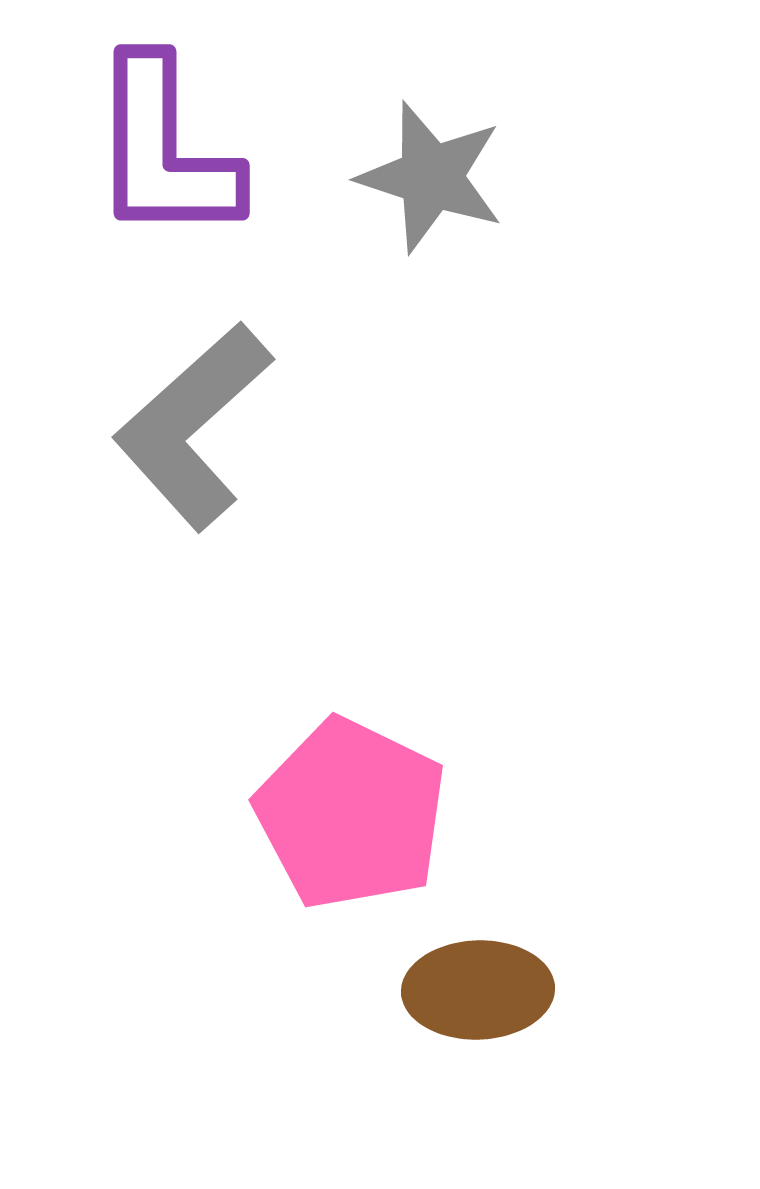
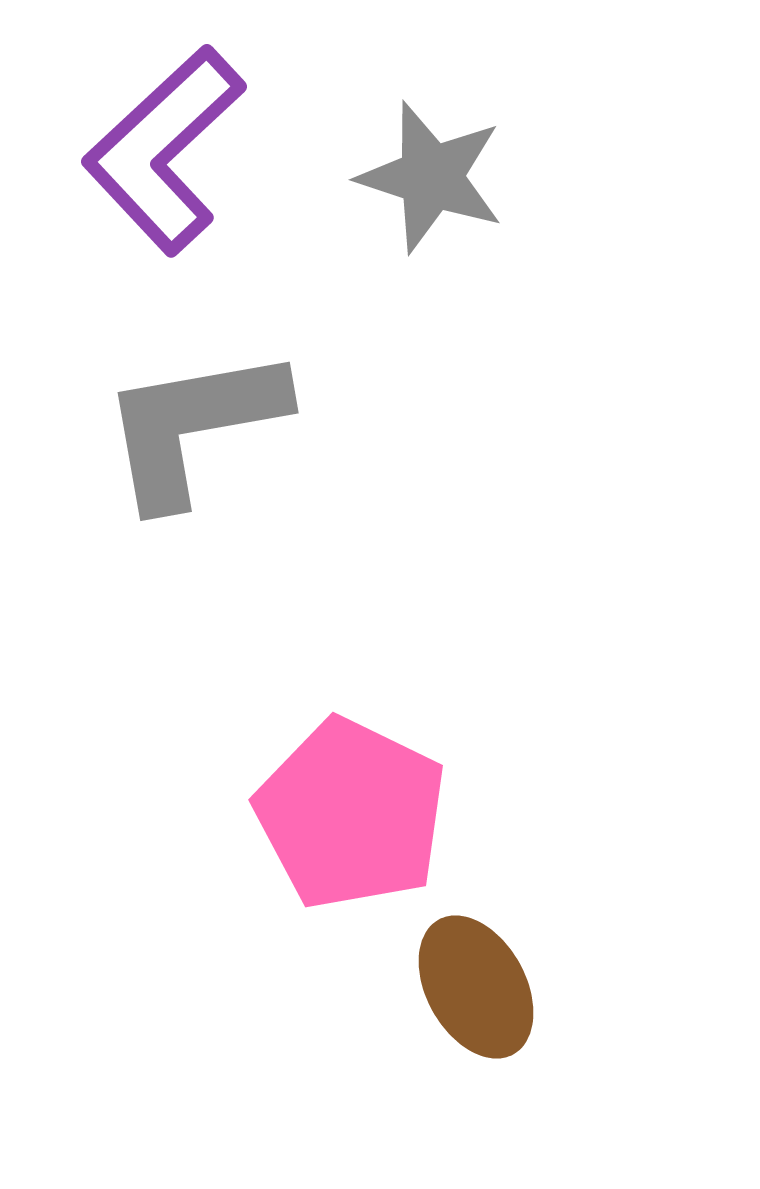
purple L-shape: rotated 47 degrees clockwise
gray L-shape: rotated 32 degrees clockwise
brown ellipse: moved 2 px left, 3 px up; rotated 63 degrees clockwise
